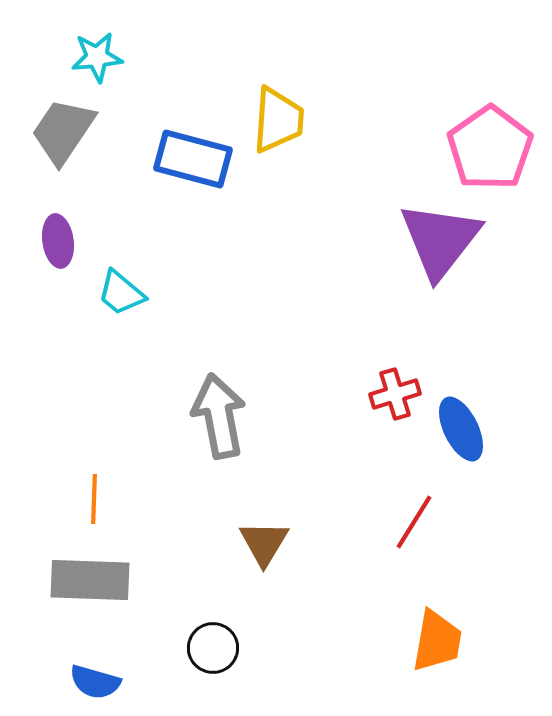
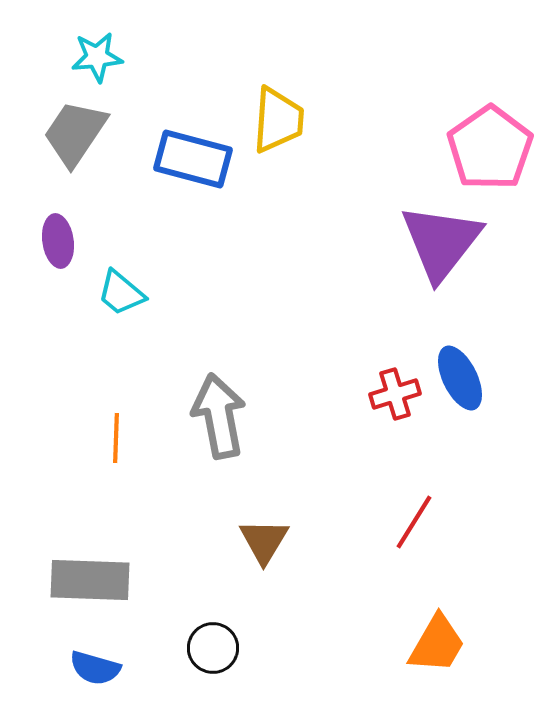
gray trapezoid: moved 12 px right, 2 px down
purple triangle: moved 1 px right, 2 px down
blue ellipse: moved 1 px left, 51 px up
orange line: moved 22 px right, 61 px up
brown triangle: moved 2 px up
orange trapezoid: moved 3 px down; rotated 20 degrees clockwise
blue semicircle: moved 14 px up
